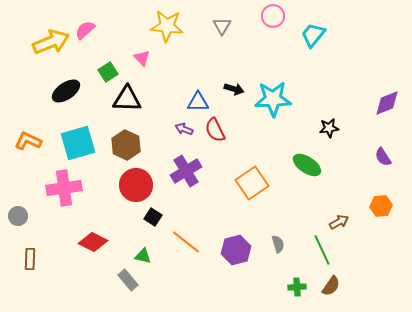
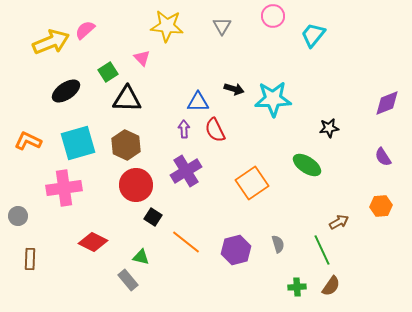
purple arrow: rotated 66 degrees clockwise
green triangle: moved 2 px left, 1 px down
